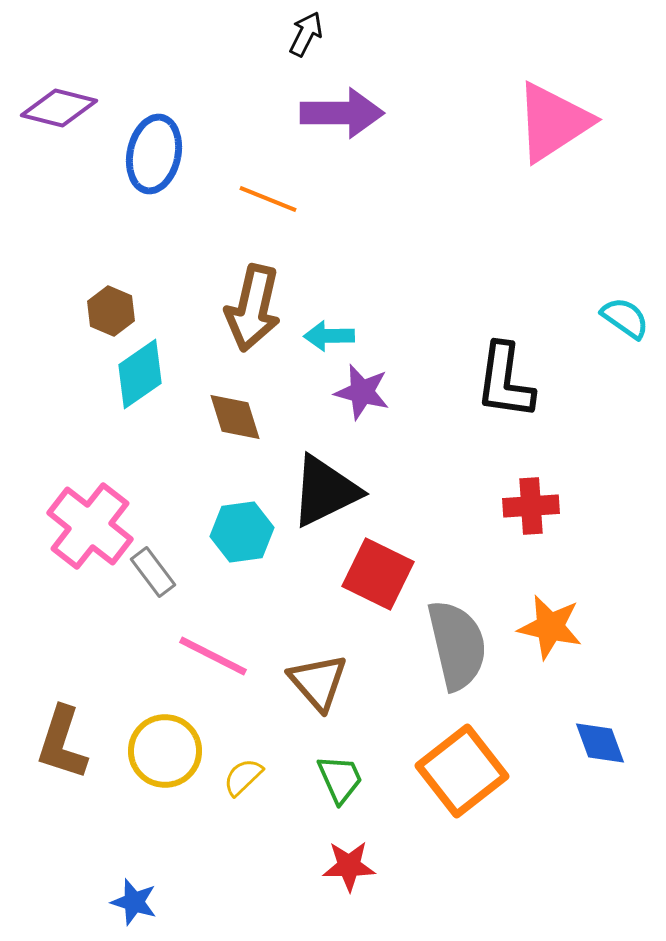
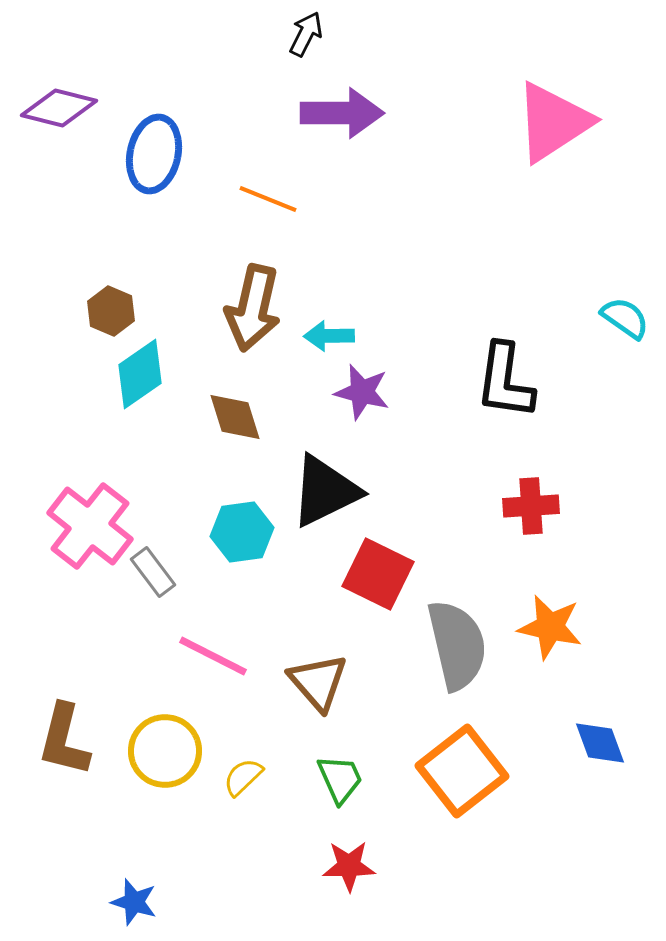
brown L-shape: moved 2 px right, 3 px up; rotated 4 degrees counterclockwise
